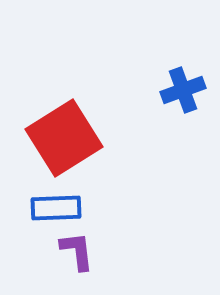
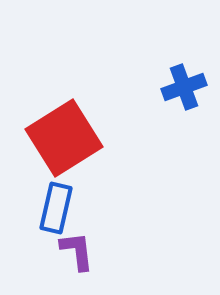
blue cross: moved 1 px right, 3 px up
blue rectangle: rotated 75 degrees counterclockwise
